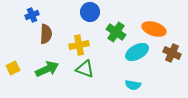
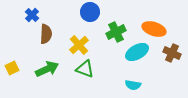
blue cross: rotated 24 degrees counterclockwise
green cross: rotated 30 degrees clockwise
yellow cross: rotated 30 degrees counterclockwise
yellow square: moved 1 px left
